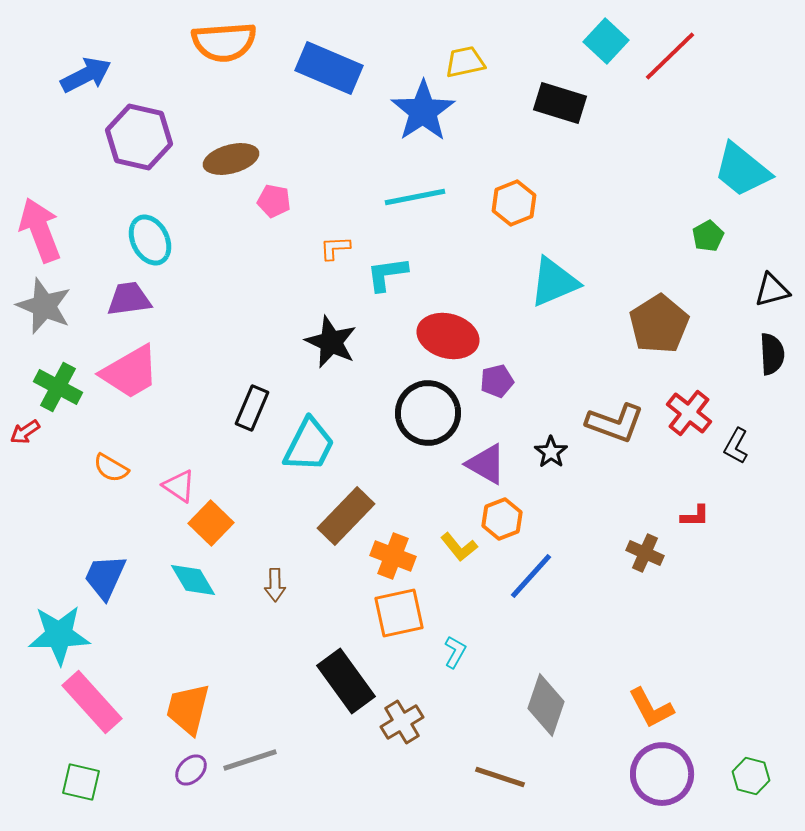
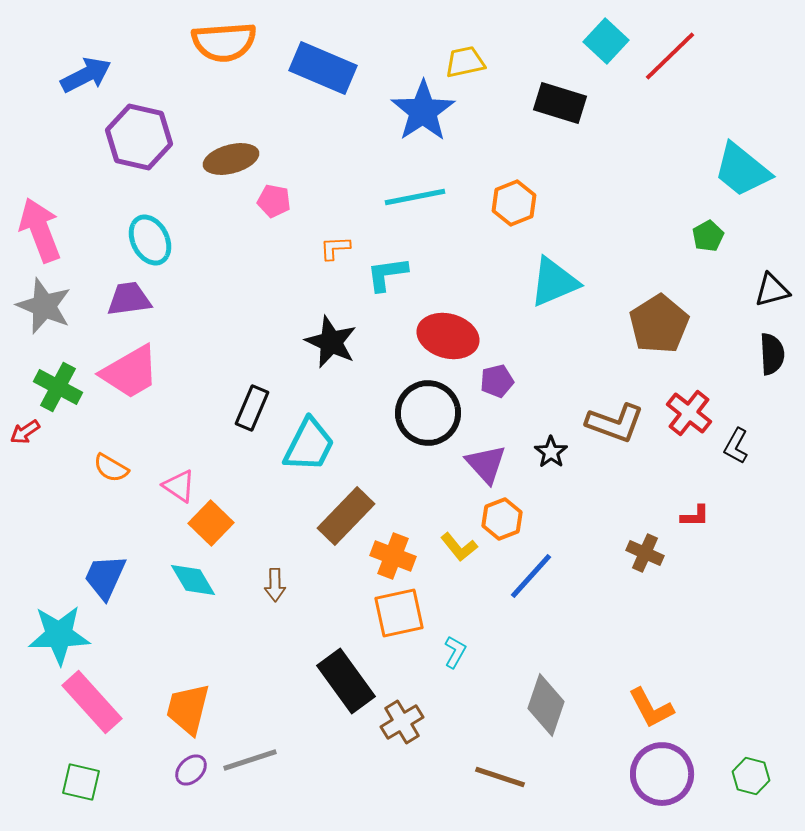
blue rectangle at (329, 68): moved 6 px left
purple triangle at (486, 464): rotated 18 degrees clockwise
